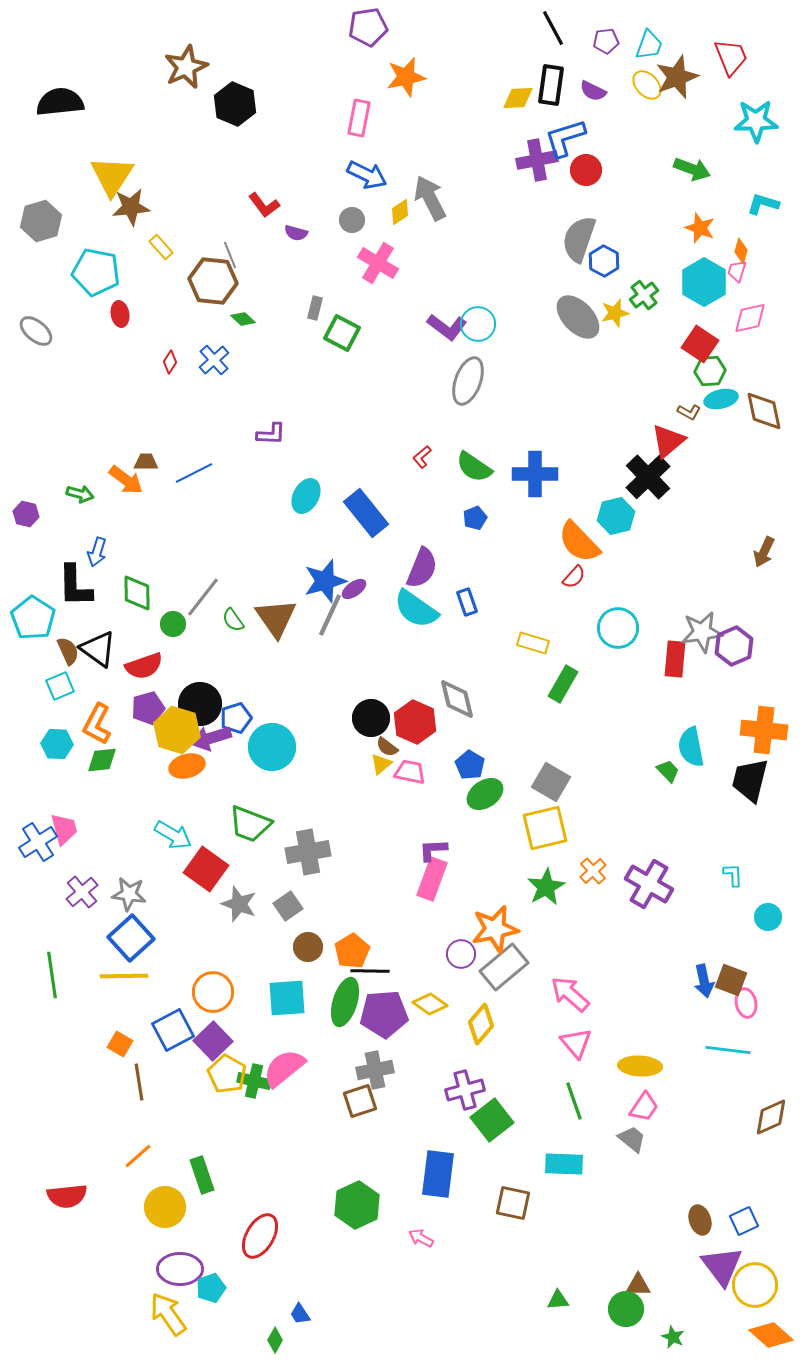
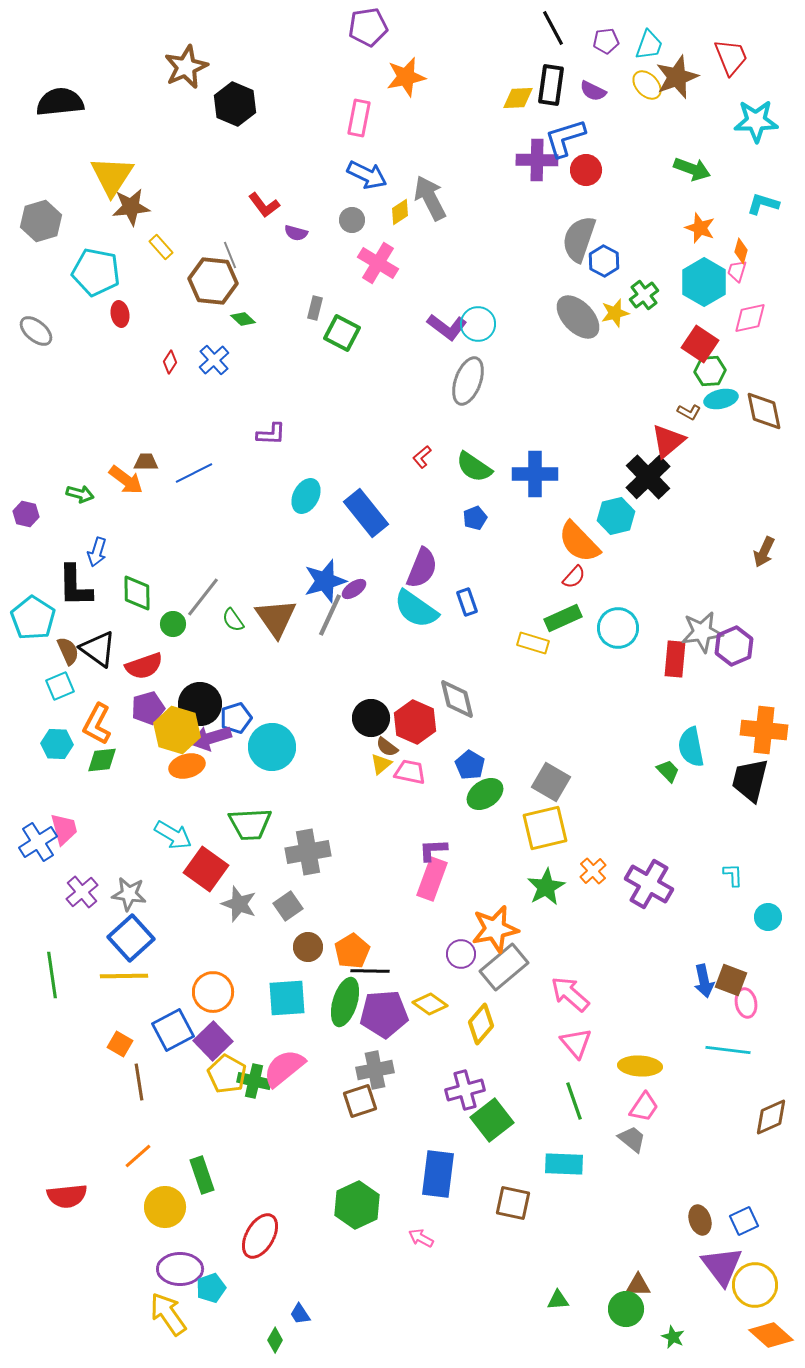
purple cross at (537, 160): rotated 12 degrees clockwise
green rectangle at (563, 684): moved 66 px up; rotated 36 degrees clockwise
green trapezoid at (250, 824): rotated 24 degrees counterclockwise
